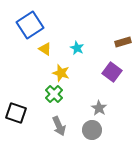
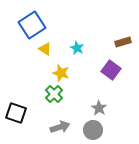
blue square: moved 2 px right
purple square: moved 1 px left, 2 px up
gray arrow: moved 1 px right, 1 px down; rotated 84 degrees counterclockwise
gray circle: moved 1 px right
